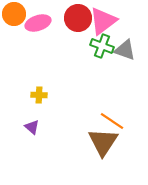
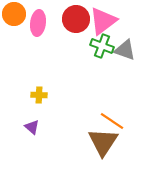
red circle: moved 2 px left, 1 px down
pink ellipse: rotated 65 degrees counterclockwise
